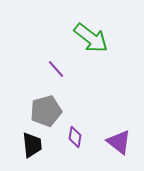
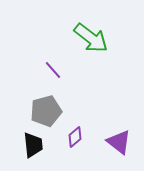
purple line: moved 3 px left, 1 px down
purple diamond: rotated 40 degrees clockwise
black trapezoid: moved 1 px right
